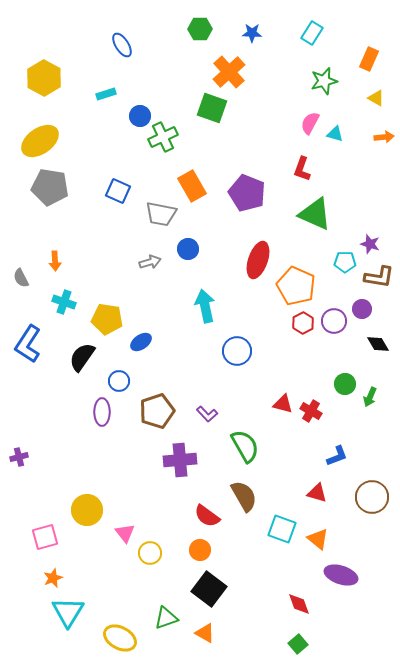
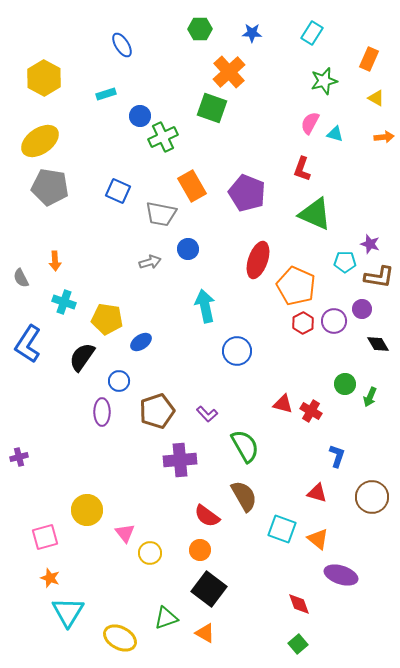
blue L-shape at (337, 456): rotated 50 degrees counterclockwise
orange star at (53, 578): moved 3 px left; rotated 30 degrees counterclockwise
